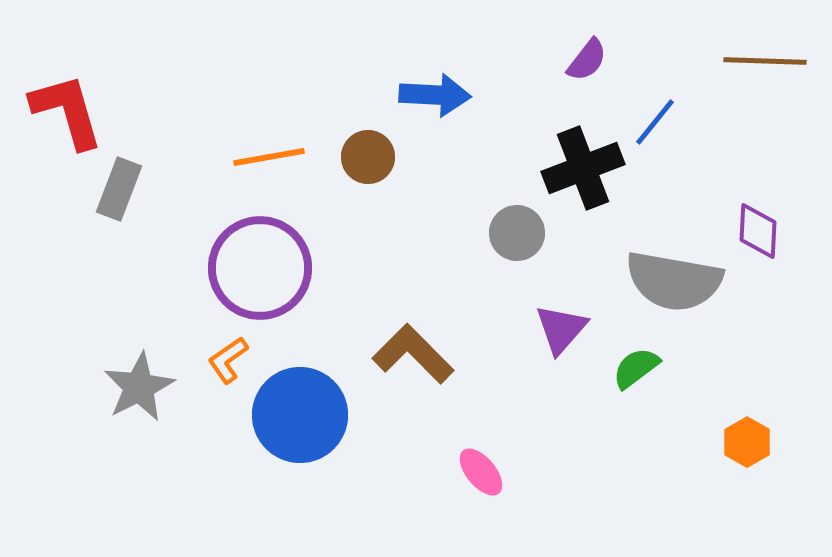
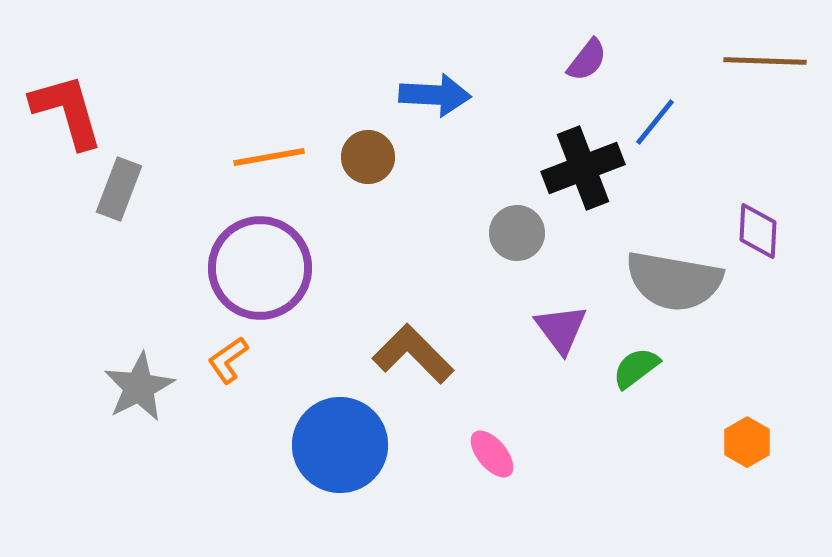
purple triangle: rotated 18 degrees counterclockwise
blue circle: moved 40 px right, 30 px down
pink ellipse: moved 11 px right, 18 px up
